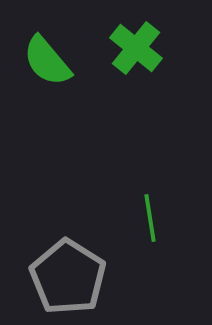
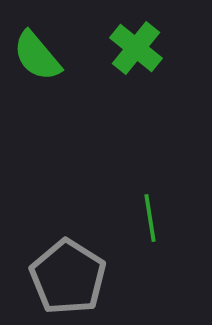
green semicircle: moved 10 px left, 5 px up
